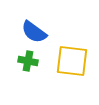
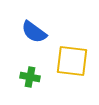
green cross: moved 2 px right, 16 px down
